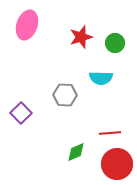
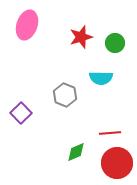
gray hexagon: rotated 20 degrees clockwise
red circle: moved 1 px up
